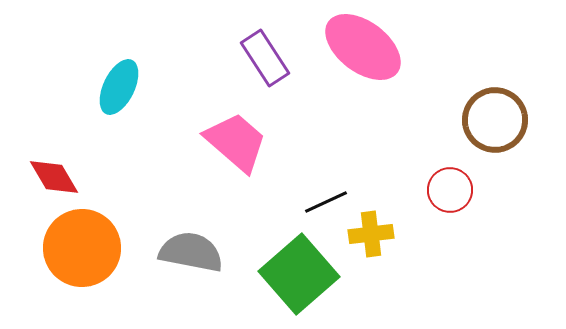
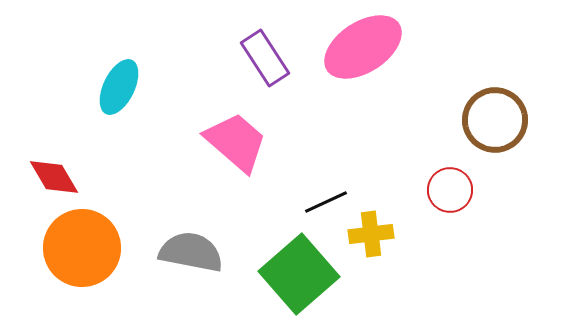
pink ellipse: rotated 70 degrees counterclockwise
